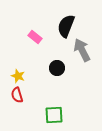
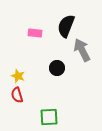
pink rectangle: moved 4 px up; rotated 32 degrees counterclockwise
green square: moved 5 px left, 2 px down
